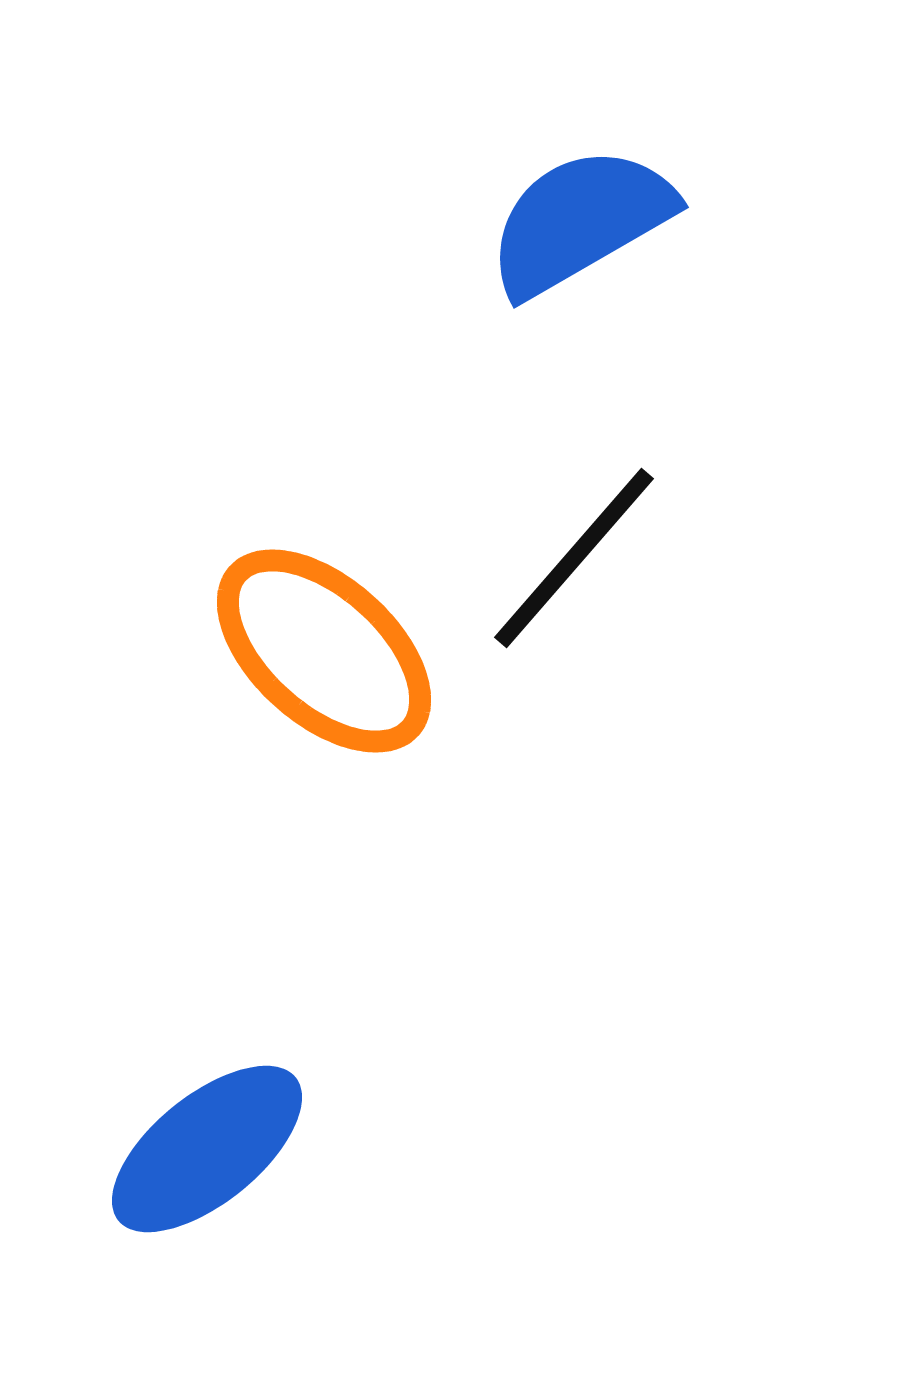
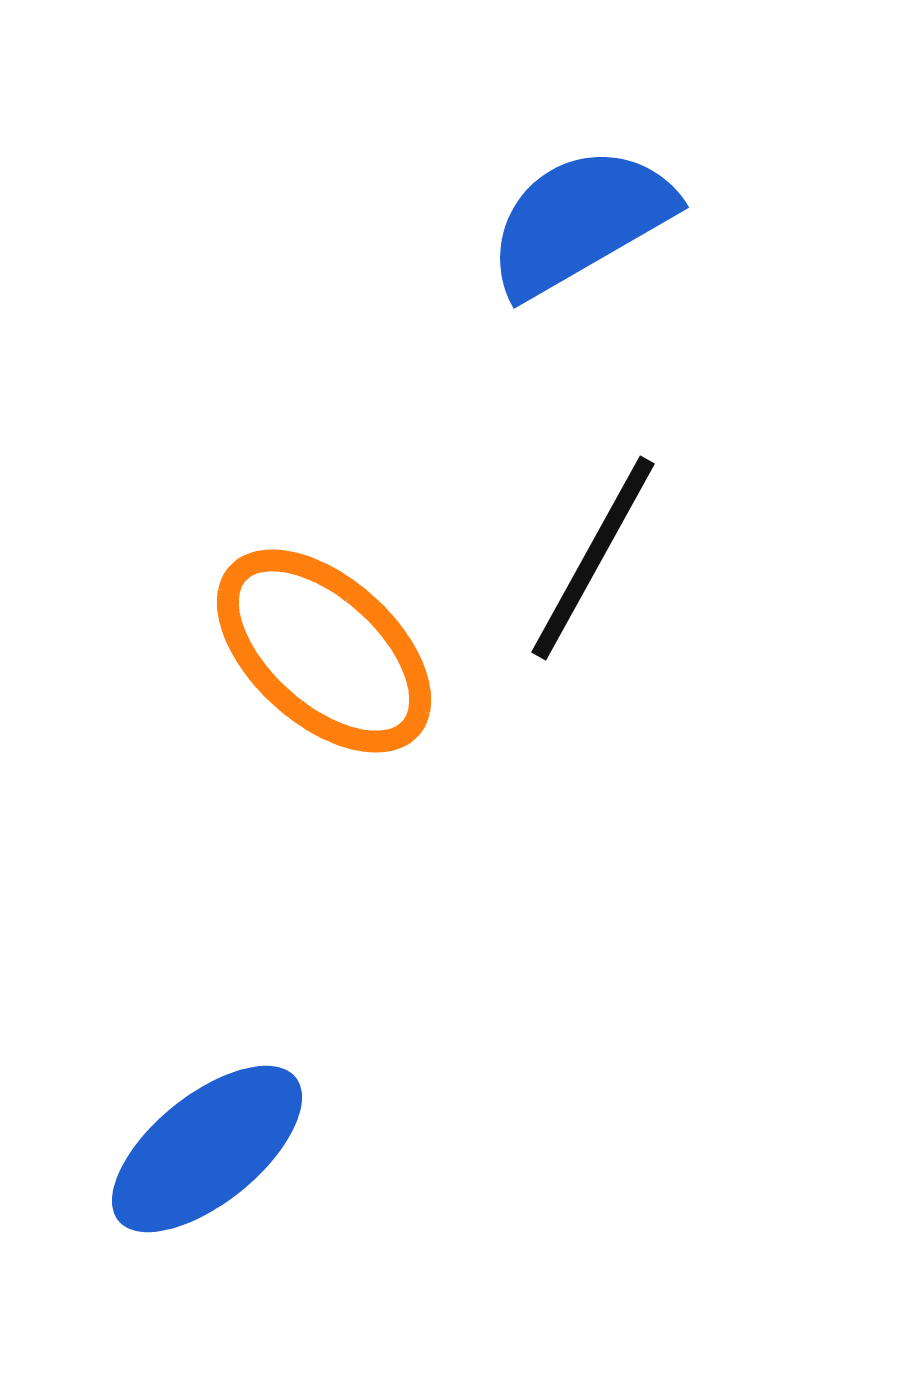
black line: moved 19 px right; rotated 12 degrees counterclockwise
